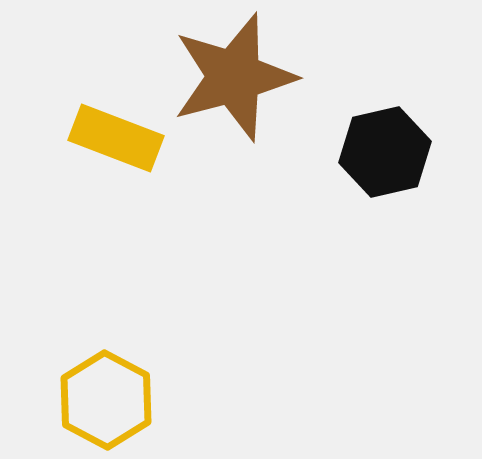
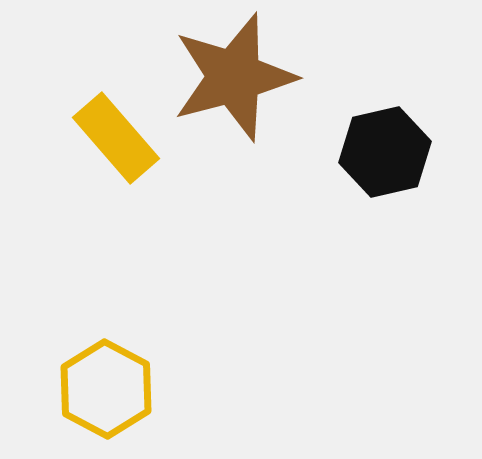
yellow rectangle: rotated 28 degrees clockwise
yellow hexagon: moved 11 px up
